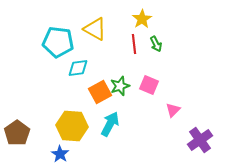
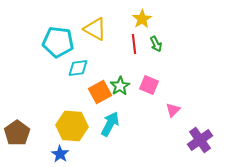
green star: rotated 12 degrees counterclockwise
